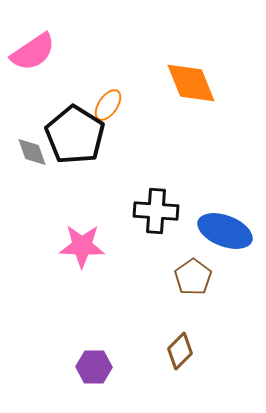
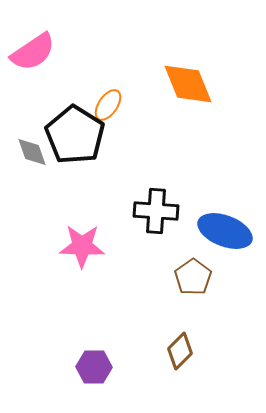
orange diamond: moved 3 px left, 1 px down
